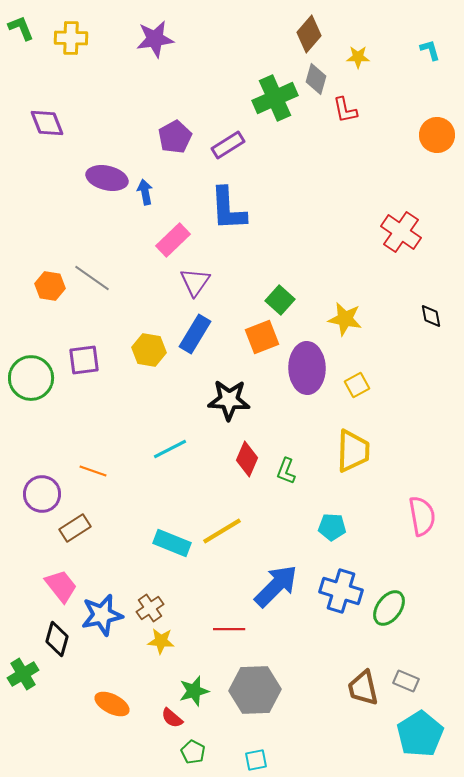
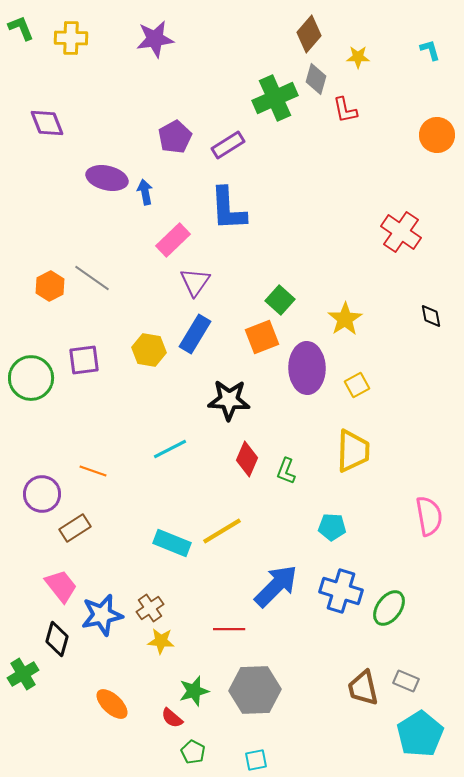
orange hexagon at (50, 286): rotated 24 degrees clockwise
yellow star at (345, 319): rotated 28 degrees clockwise
pink semicircle at (422, 516): moved 7 px right
orange ellipse at (112, 704): rotated 16 degrees clockwise
